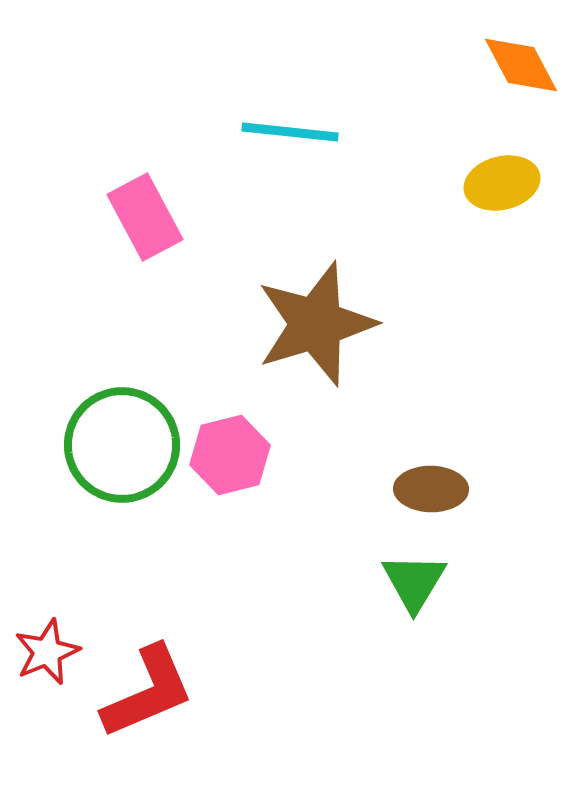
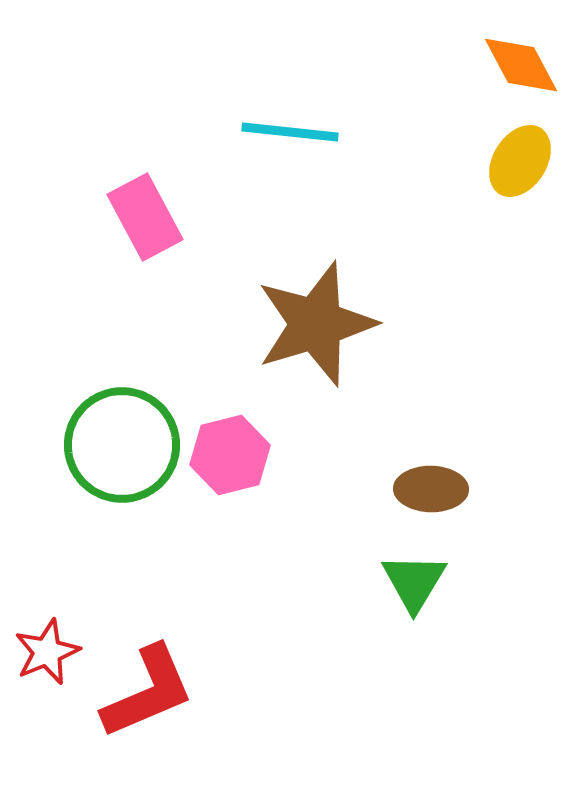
yellow ellipse: moved 18 px right, 22 px up; rotated 44 degrees counterclockwise
